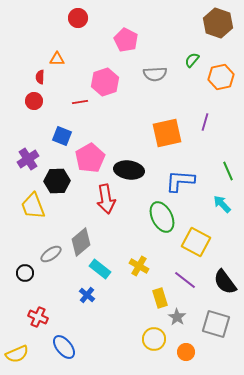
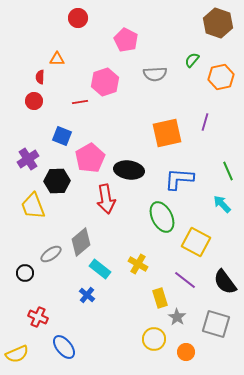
blue L-shape at (180, 181): moved 1 px left, 2 px up
yellow cross at (139, 266): moved 1 px left, 2 px up
